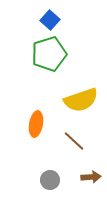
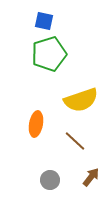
blue square: moved 6 px left, 1 px down; rotated 30 degrees counterclockwise
brown line: moved 1 px right
brown arrow: rotated 48 degrees counterclockwise
